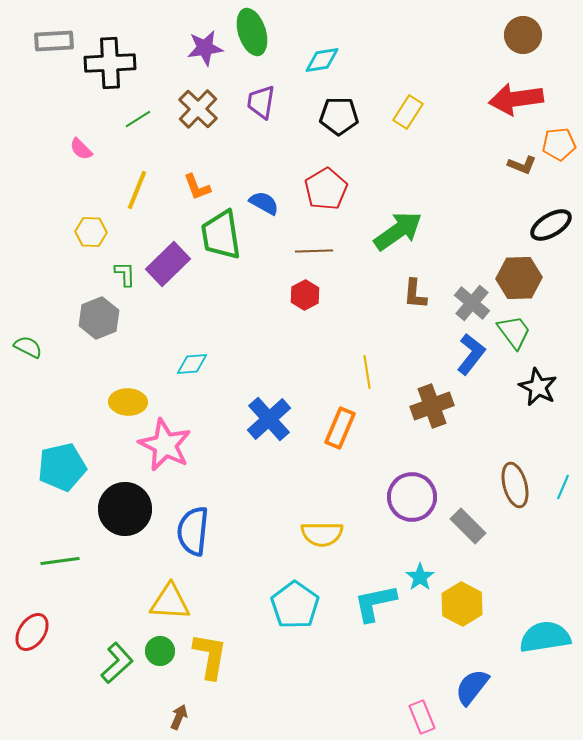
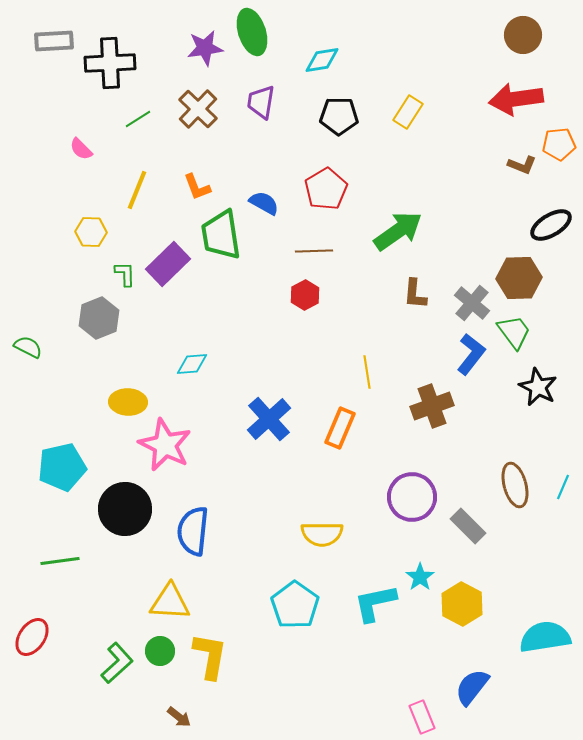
red ellipse at (32, 632): moved 5 px down
brown arrow at (179, 717): rotated 105 degrees clockwise
